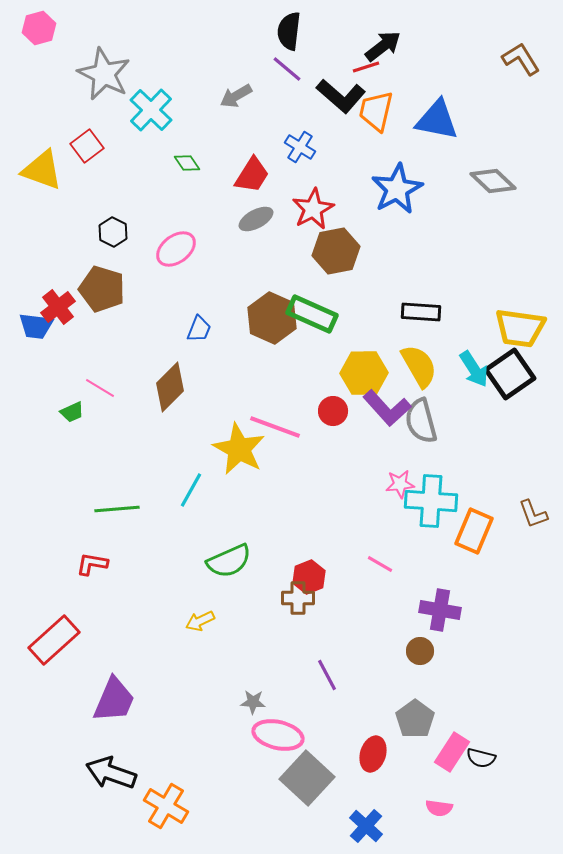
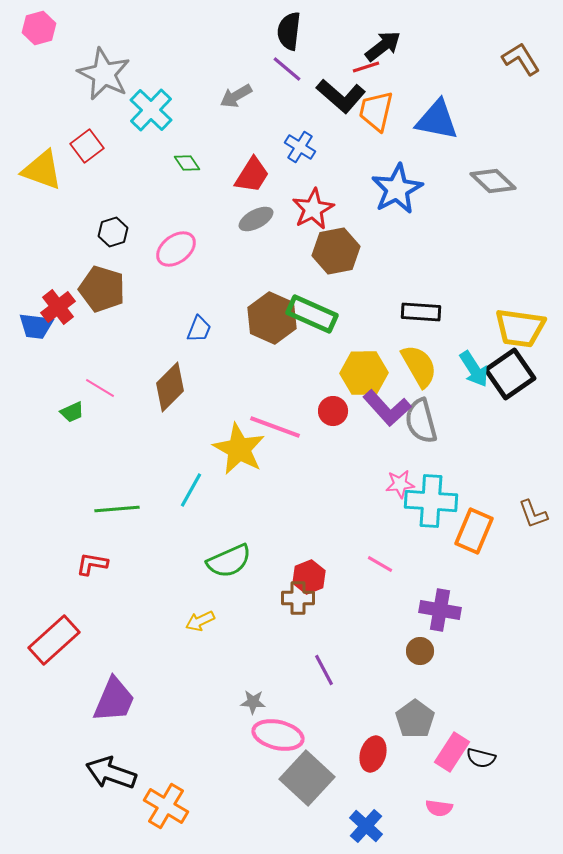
black hexagon at (113, 232): rotated 16 degrees clockwise
purple line at (327, 675): moved 3 px left, 5 px up
